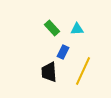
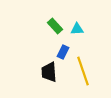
green rectangle: moved 3 px right, 2 px up
yellow line: rotated 44 degrees counterclockwise
